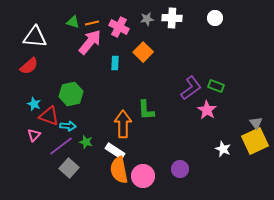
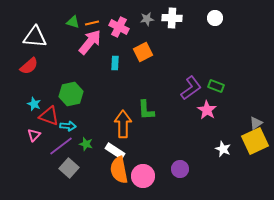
orange square: rotated 18 degrees clockwise
gray triangle: rotated 32 degrees clockwise
green star: moved 2 px down
